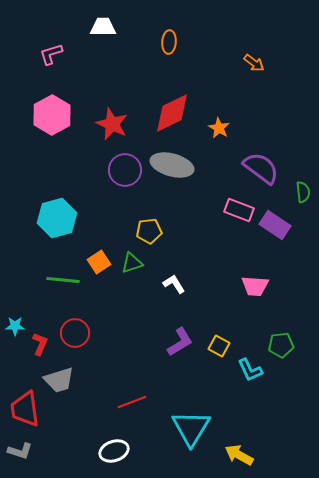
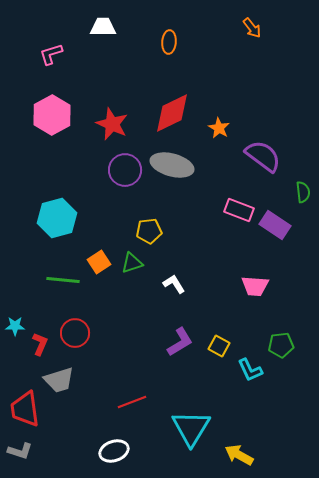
orange arrow: moved 2 px left, 35 px up; rotated 15 degrees clockwise
purple semicircle: moved 2 px right, 12 px up
